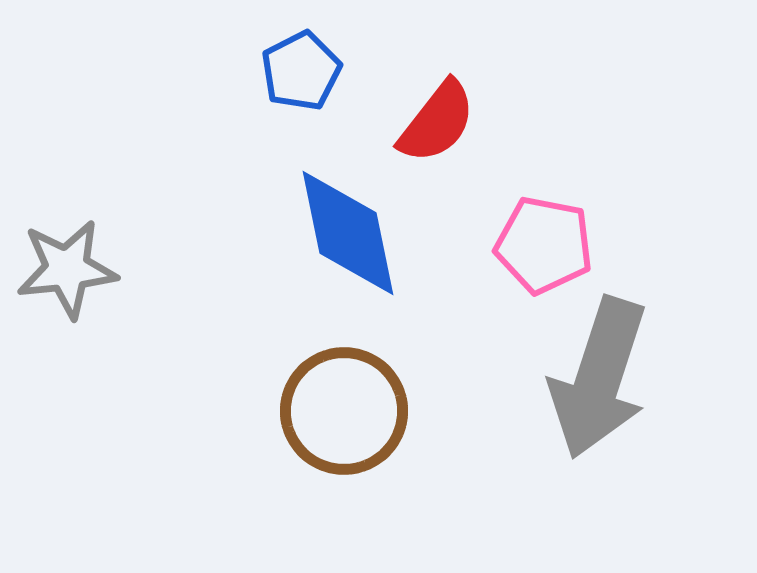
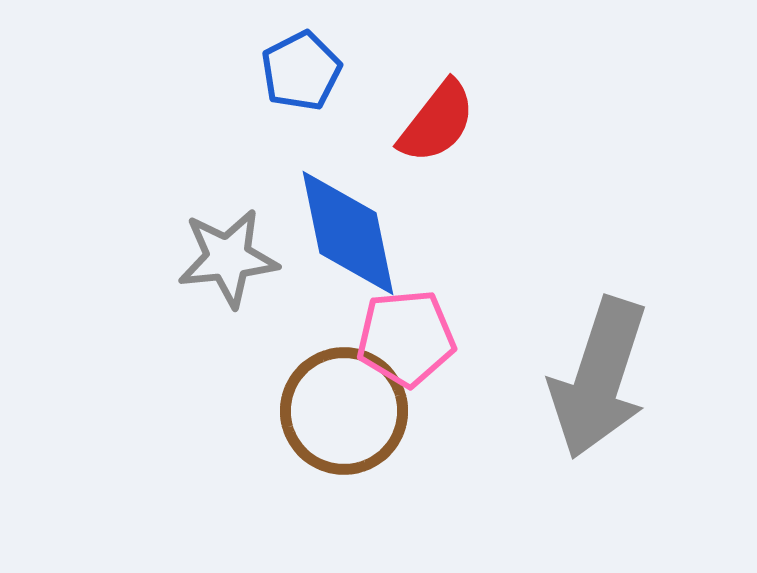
pink pentagon: moved 138 px left, 93 px down; rotated 16 degrees counterclockwise
gray star: moved 161 px right, 11 px up
